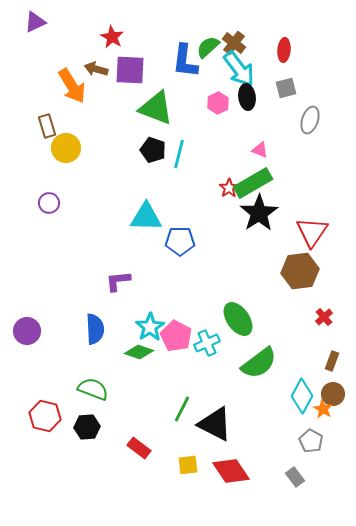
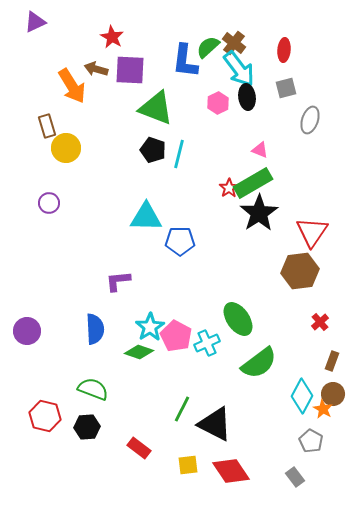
red cross at (324, 317): moved 4 px left, 5 px down
